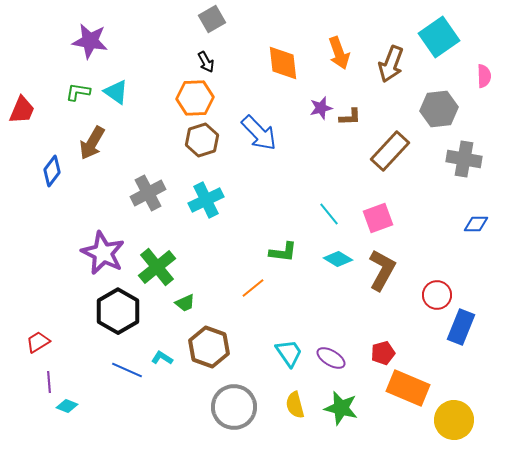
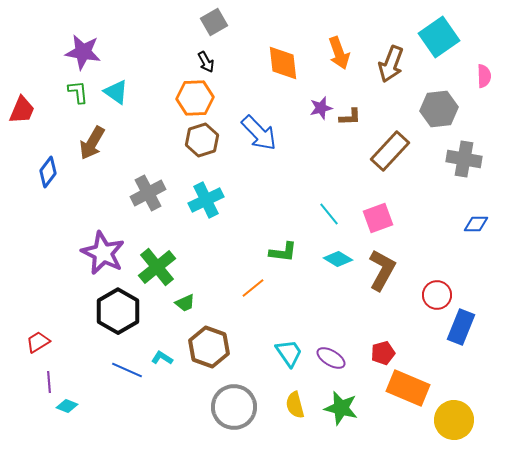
gray square at (212, 19): moved 2 px right, 3 px down
purple star at (90, 41): moved 7 px left, 11 px down
green L-shape at (78, 92): rotated 75 degrees clockwise
blue diamond at (52, 171): moved 4 px left, 1 px down
